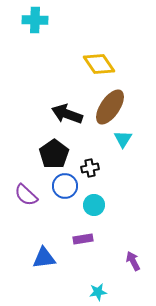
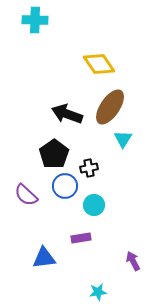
black cross: moved 1 px left
purple rectangle: moved 2 px left, 1 px up
